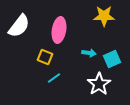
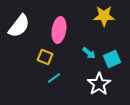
cyan arrow: rotated 32 degrees clockwise
